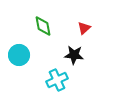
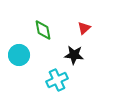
green diamond: moved 4 px down
